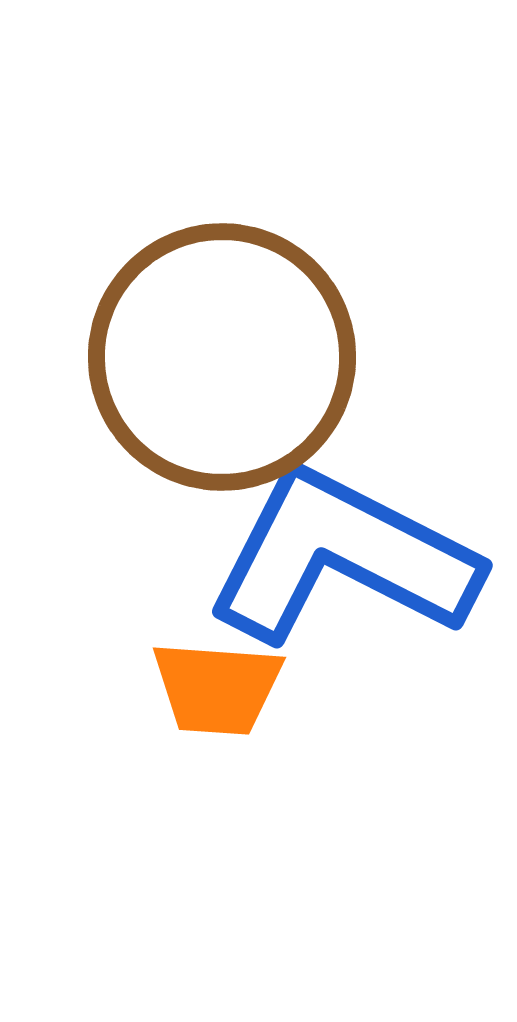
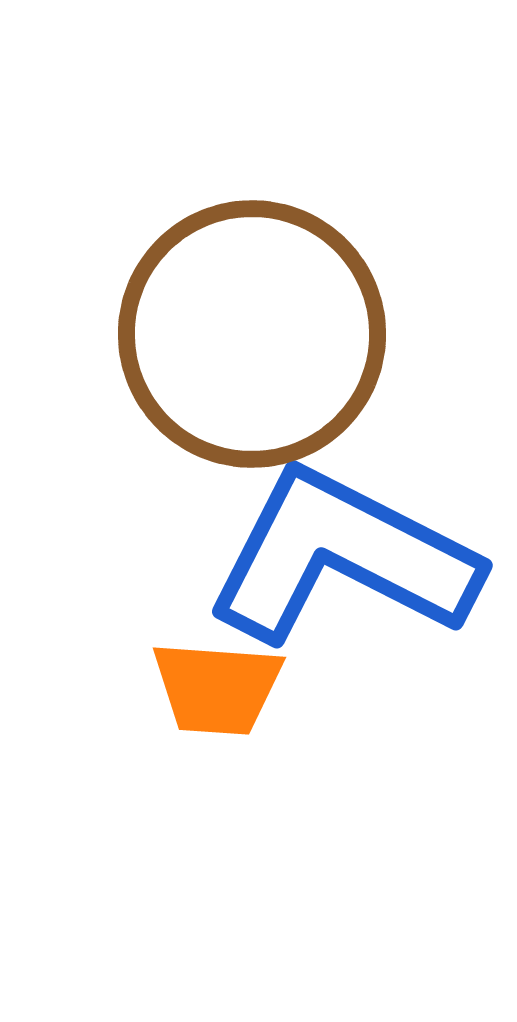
brown circle: moved 30 px right, 23 px up
